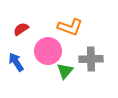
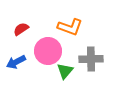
blue arrow: rotated 84 degrees counterclockwise
